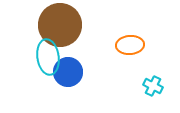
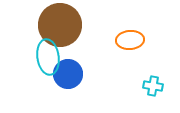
orange ellipse: moved 5 px up
blue circle: moved 2 px down
cyan cross: rotated 18 degrees counterclockwise
